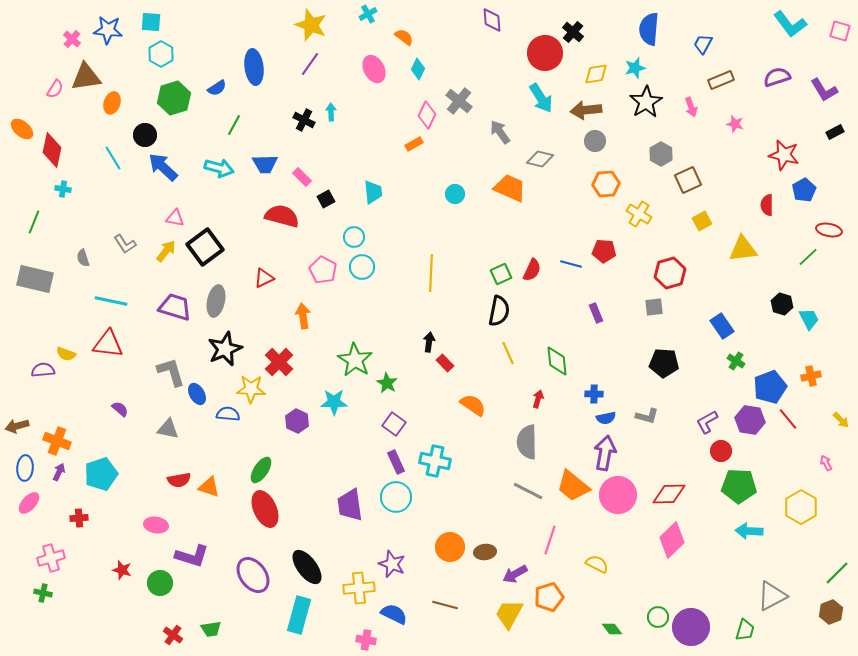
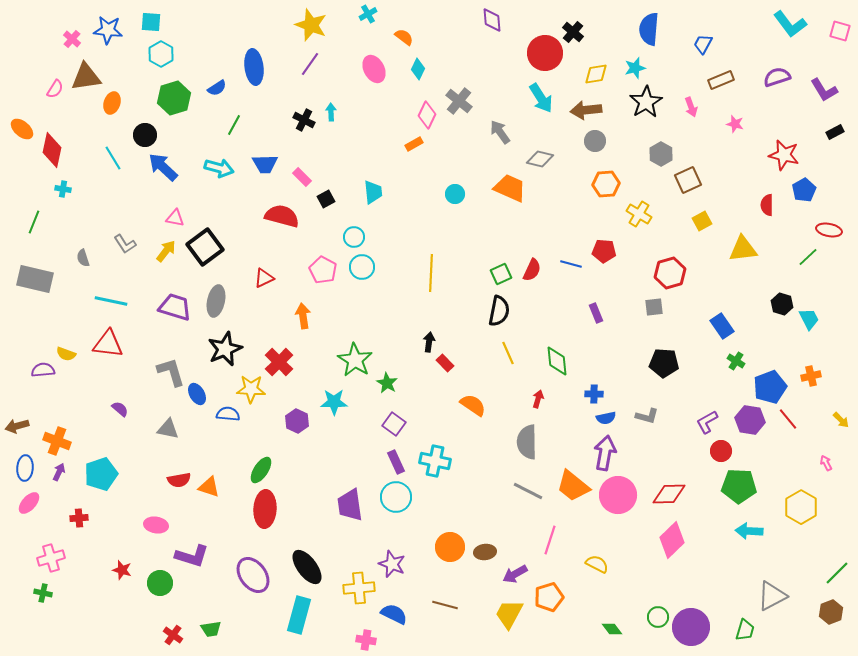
red ellipse at (265, 509): rotated 27 degrees clockwise
